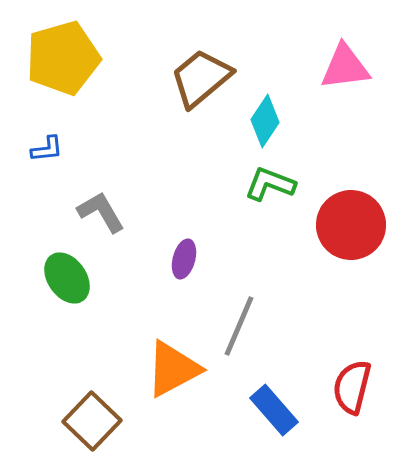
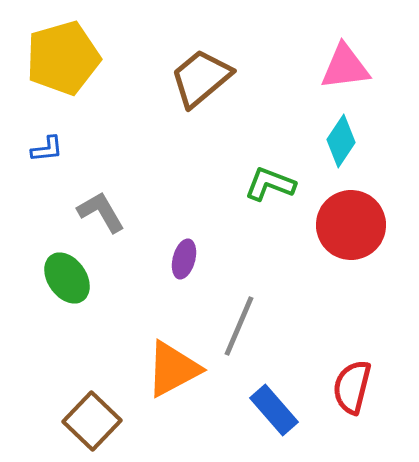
cyan diamond: moved 76 px right, 20 px down
